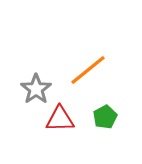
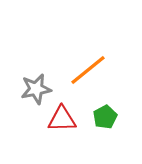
gray star: rotated 24 degrees clockwise
red triangle: moved 2 px right
